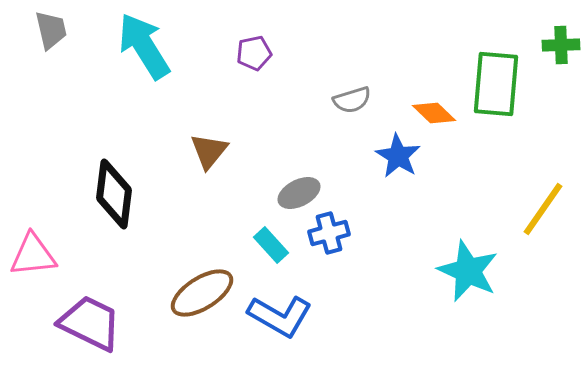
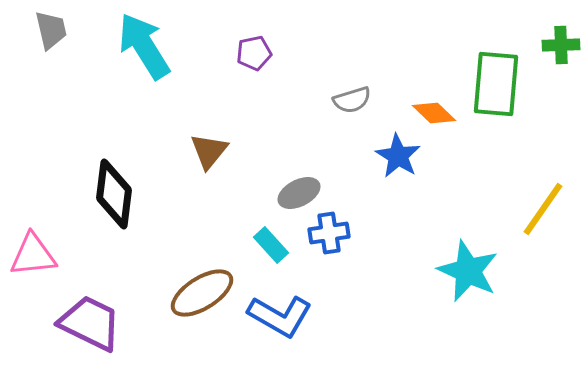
blue cross: rotated 6 degrees clockwise
